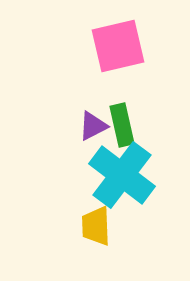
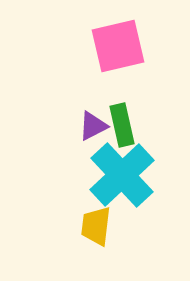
cyan cross: rotated 10 degrees clockwise
yellow trapezoid: rotated 9 degrees clockwise
